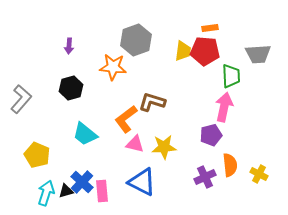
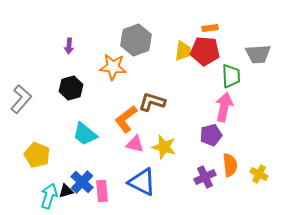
yellow star: rotated 20 degrees clockwise
cyan arrow: moved 3 px right, 3 px down
